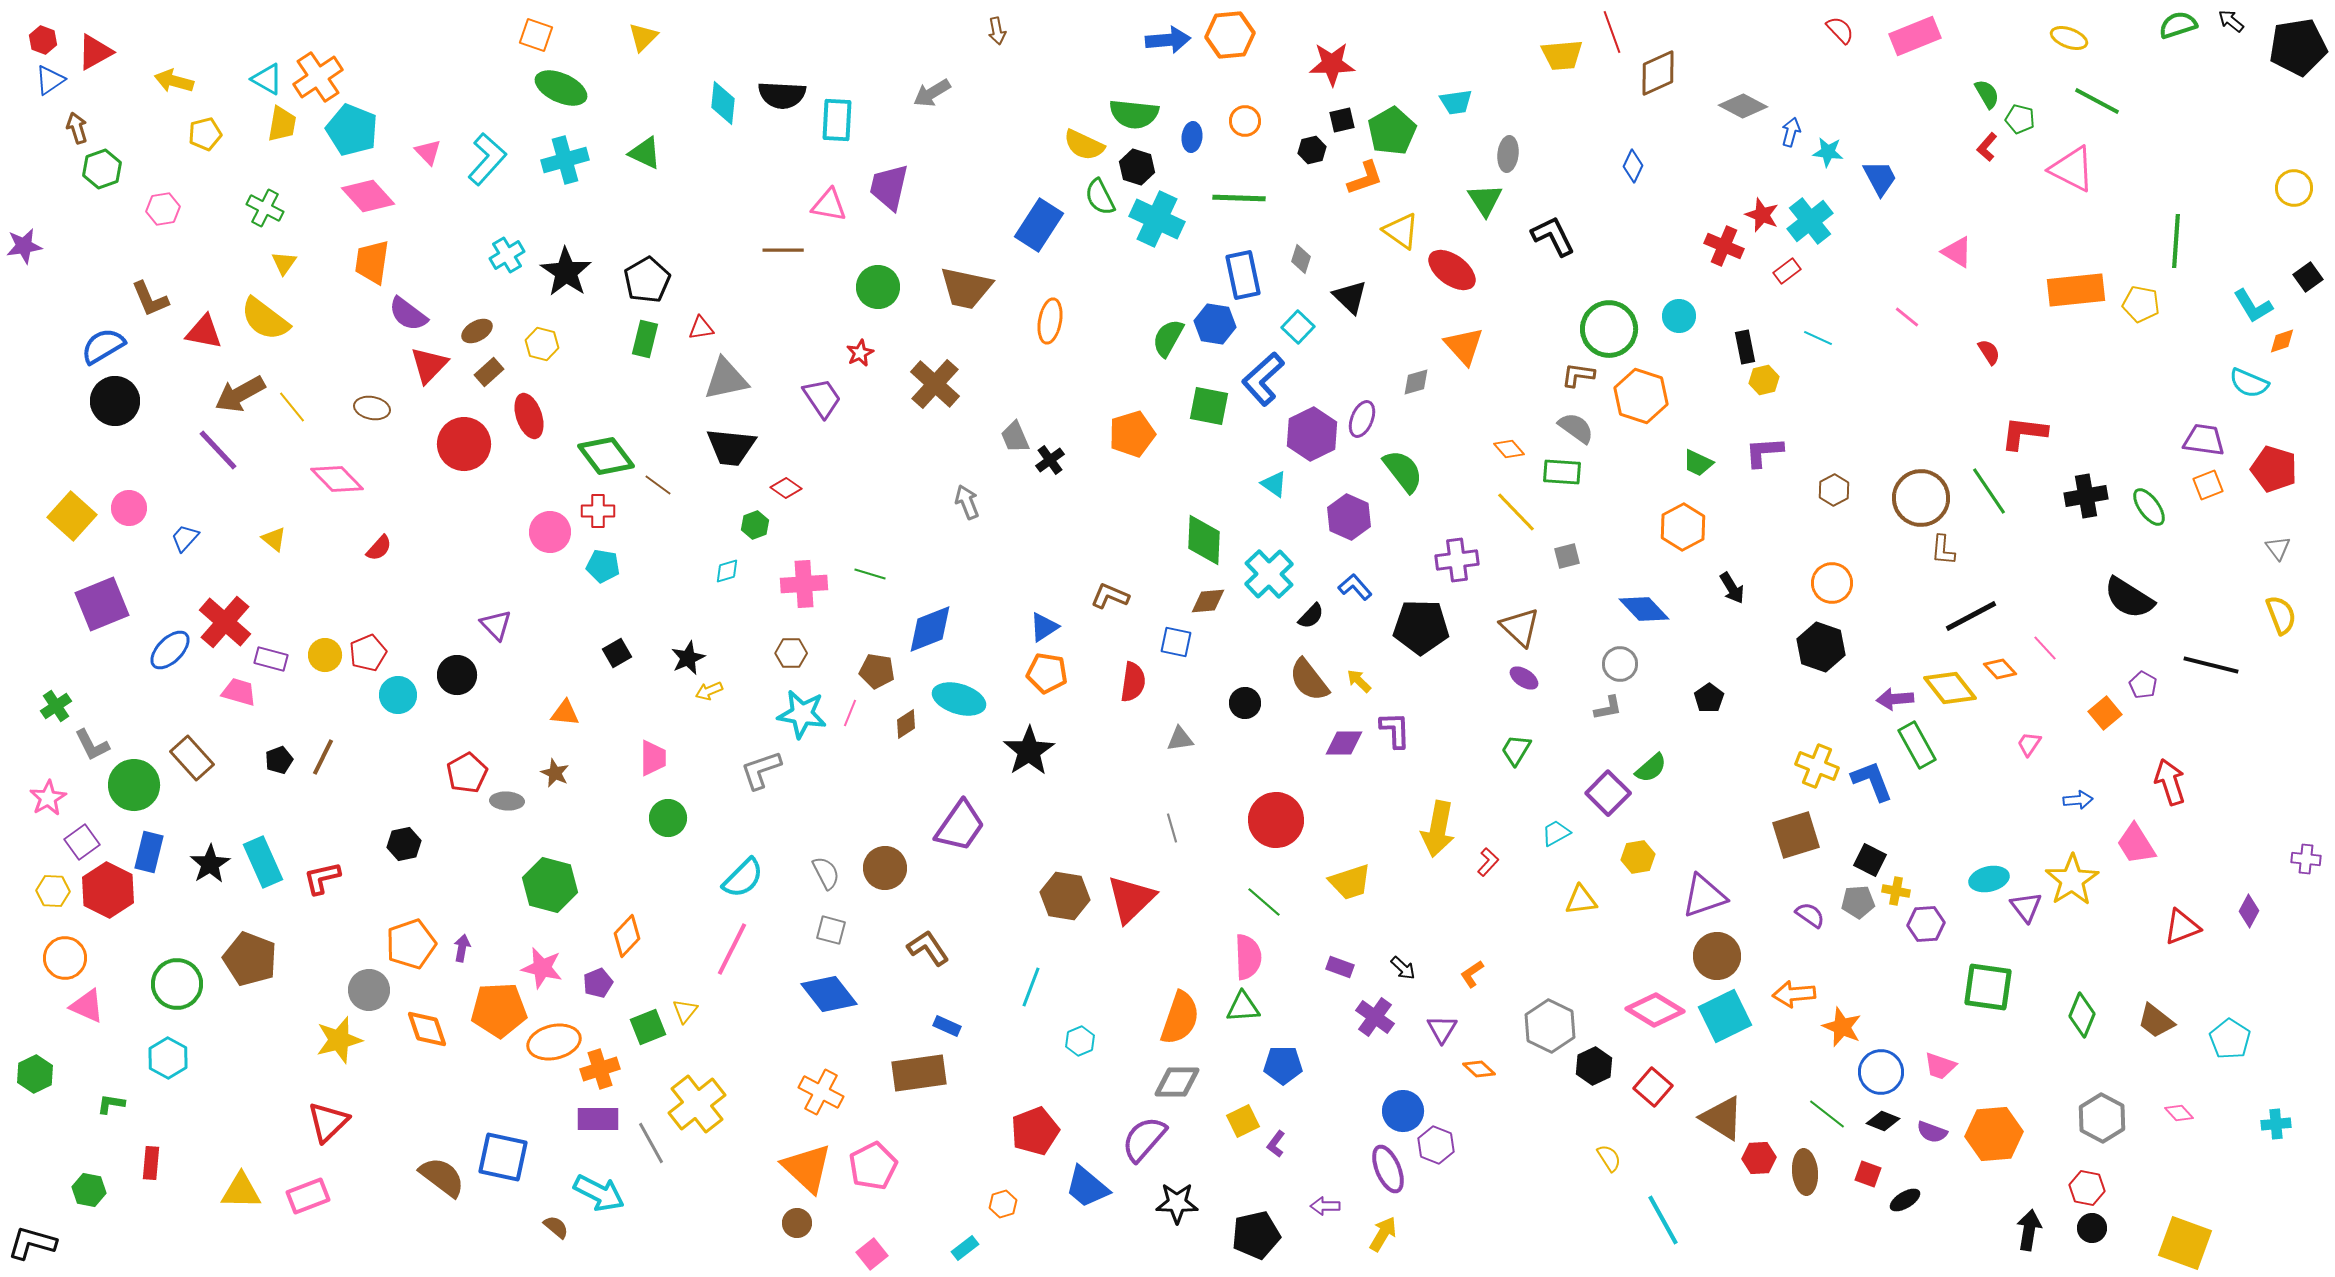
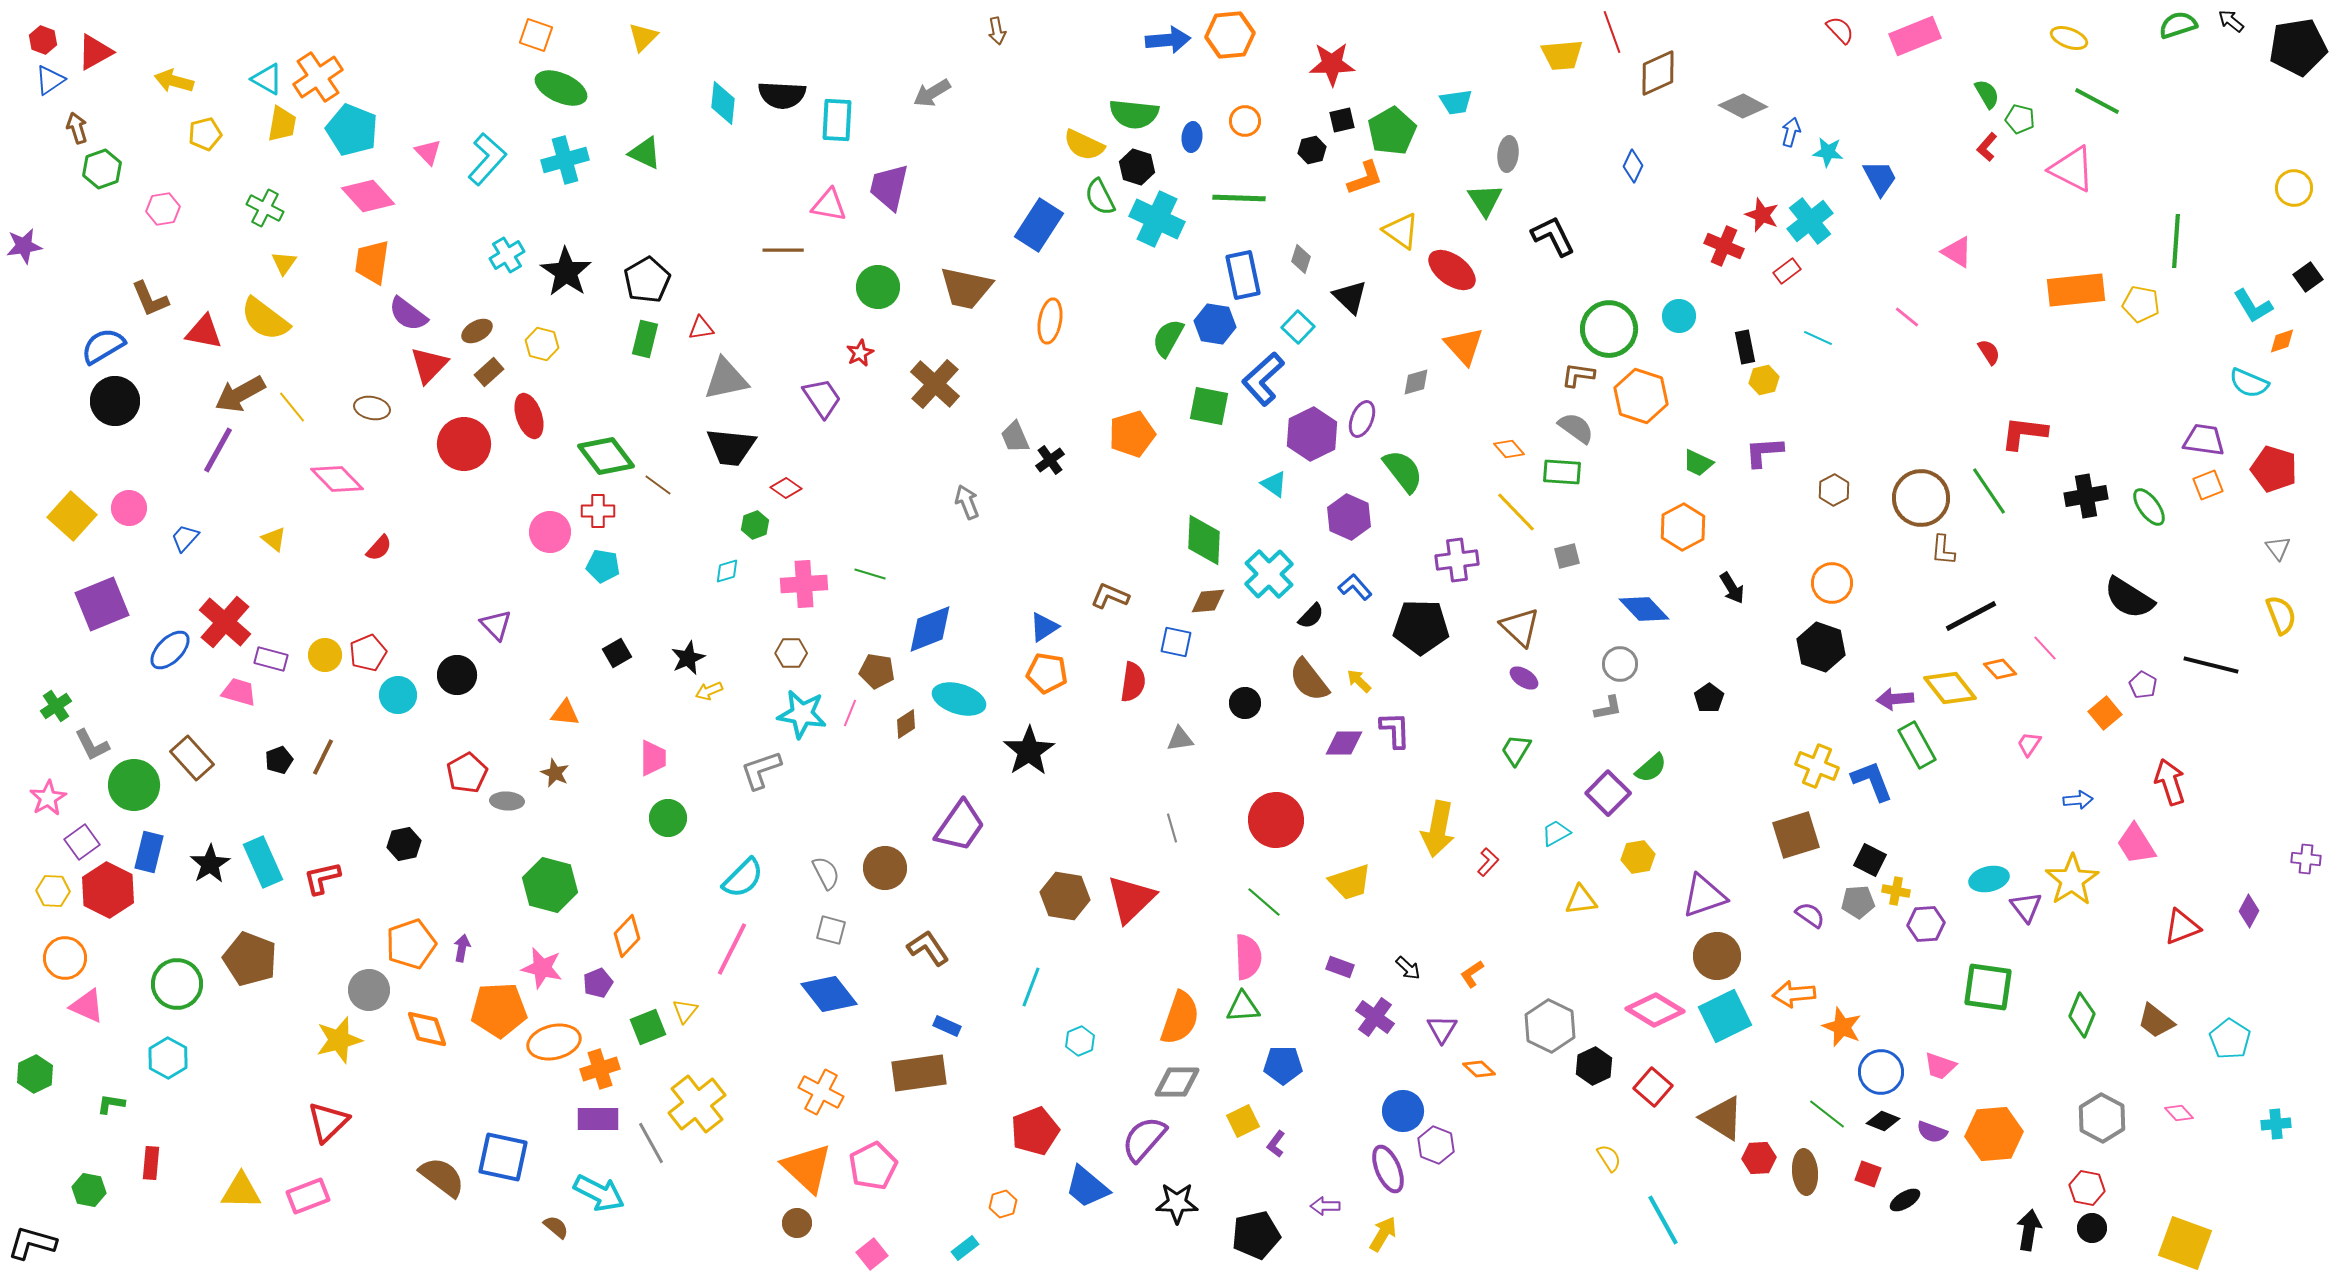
purple line at (218, 450): rotated 72 degrees clockwise
black arrow at (1403, 968): moved 5 px right
